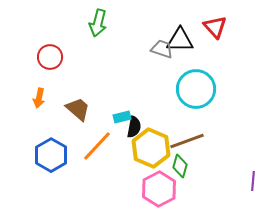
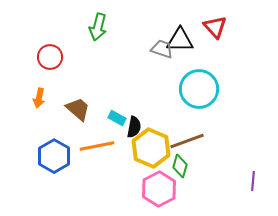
green arrow: moved 4 px down
cyan circle: moved 3 px right
cyan rectangle: moved 5 px left, 1 px down; rotated 42 degrees clockwise
orange line: rotated 36 degrees clockwise
blue hexagon: moved 3 px right, 1 px down
